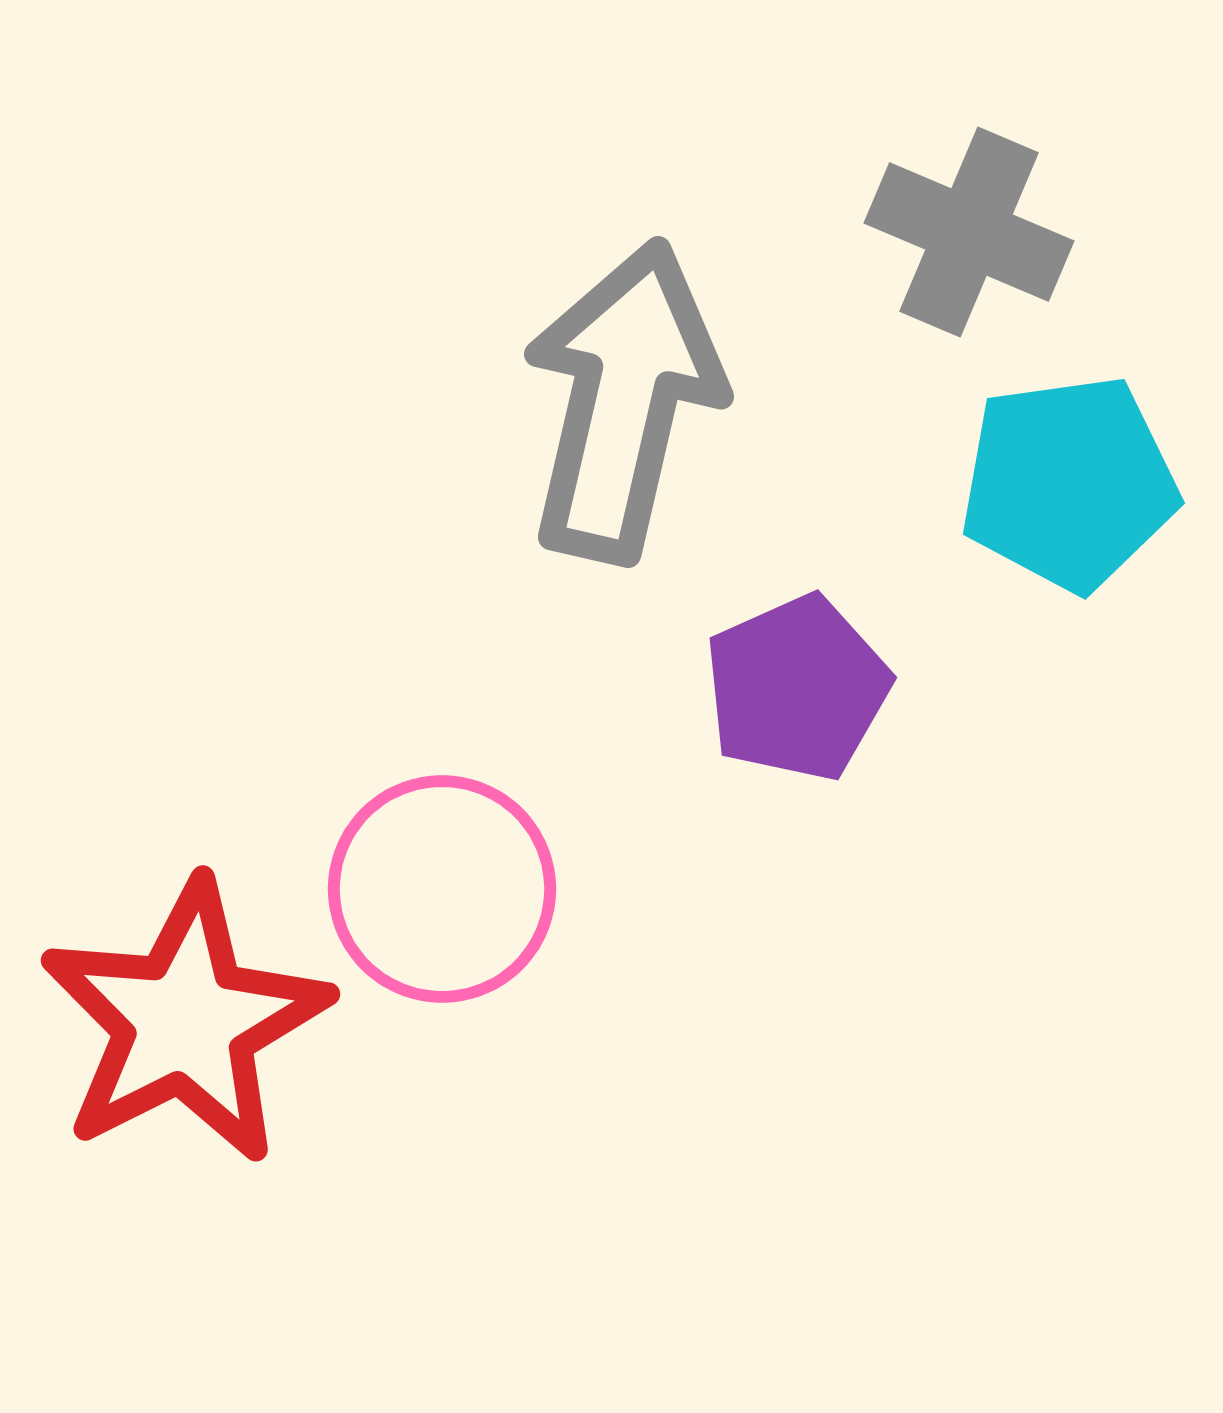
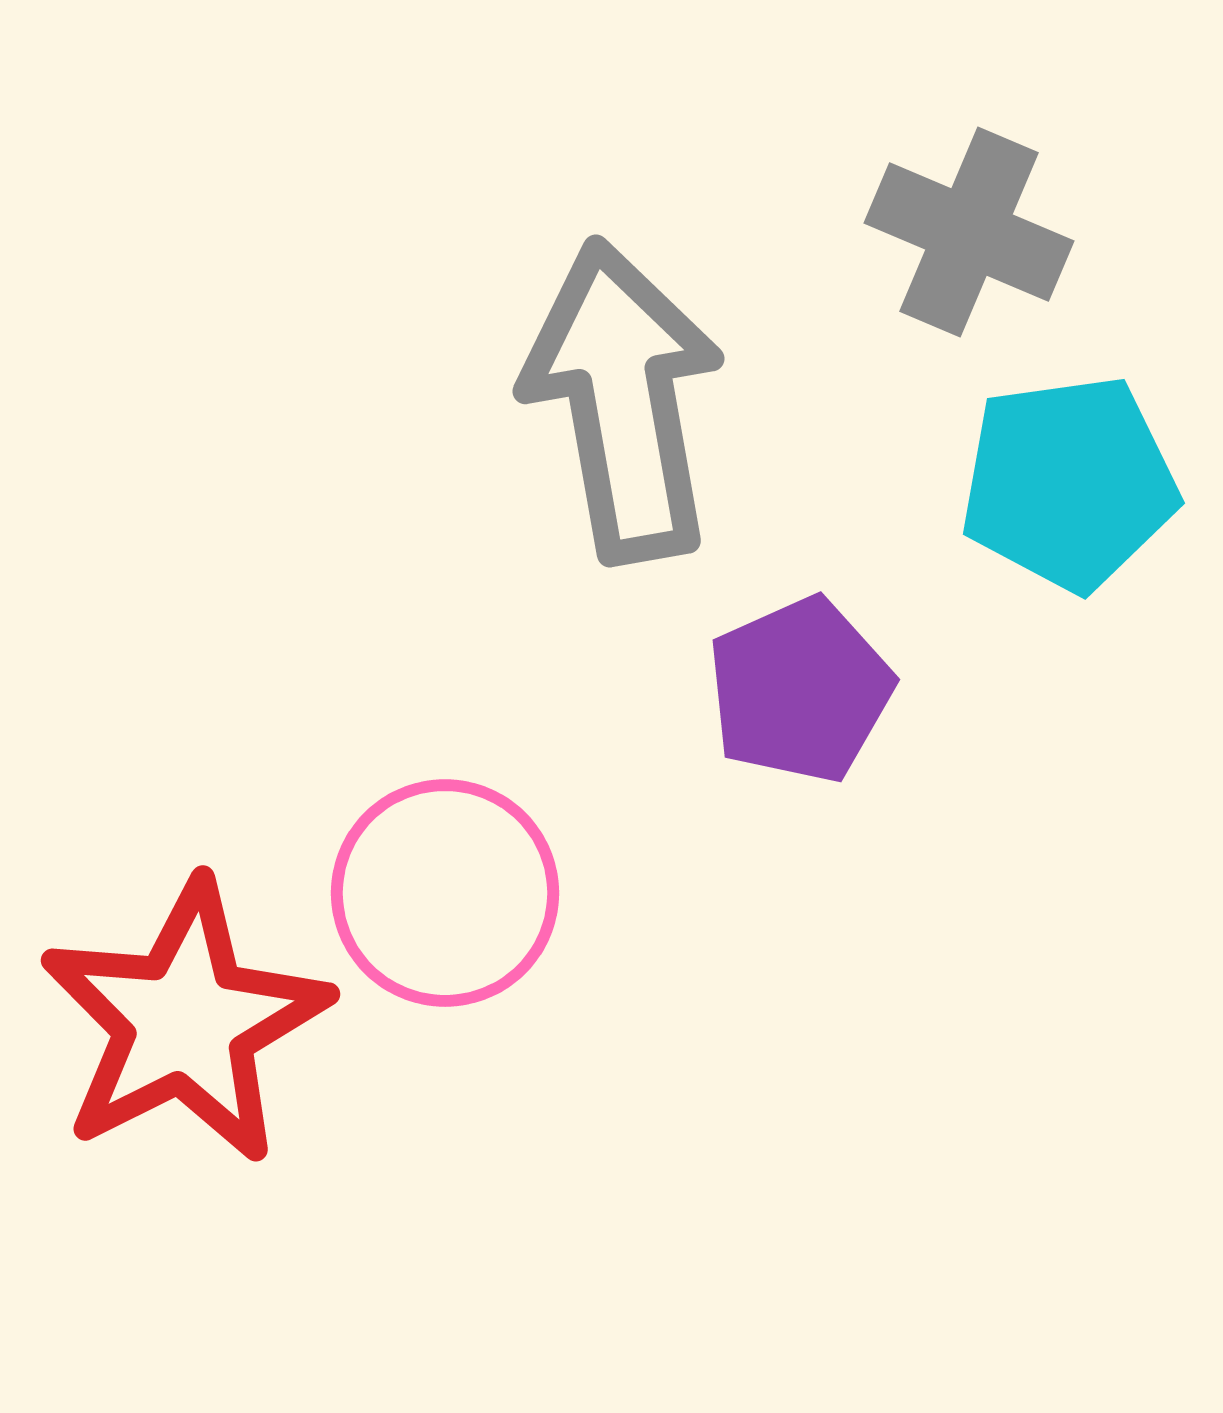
gray arrow: rotated 23 degrees counterclockwise
purple pentagon: moved 3 px right, 2 px down
pink circle: moved 3 px right, 4 px down
